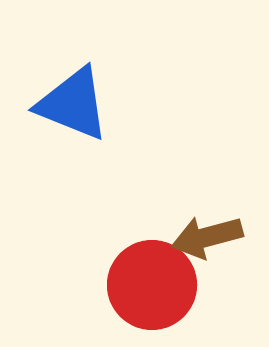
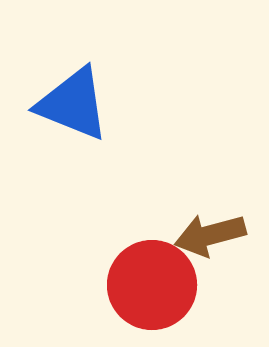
brown arrow: moved 3 px right, 2 px up
